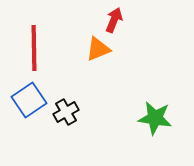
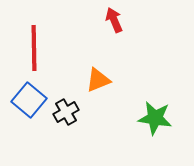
red arrow: rotated 45 degrees counterclockwise
orange triangle: moved 31 px down
blue square: rotated 16 degrees counterclockwise
